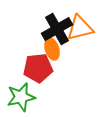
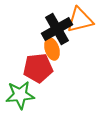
orange triangle: moved 8 px up
green star: moved 1 px left, 2 px up; rotated 8 degrees clockwise
